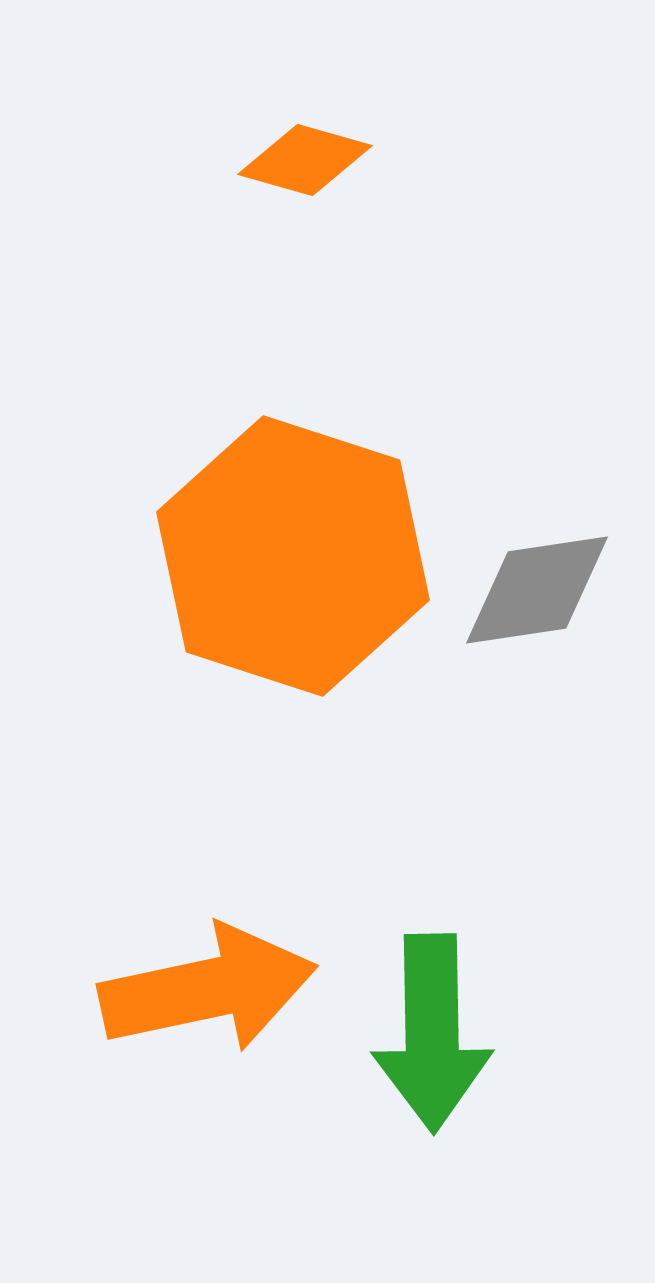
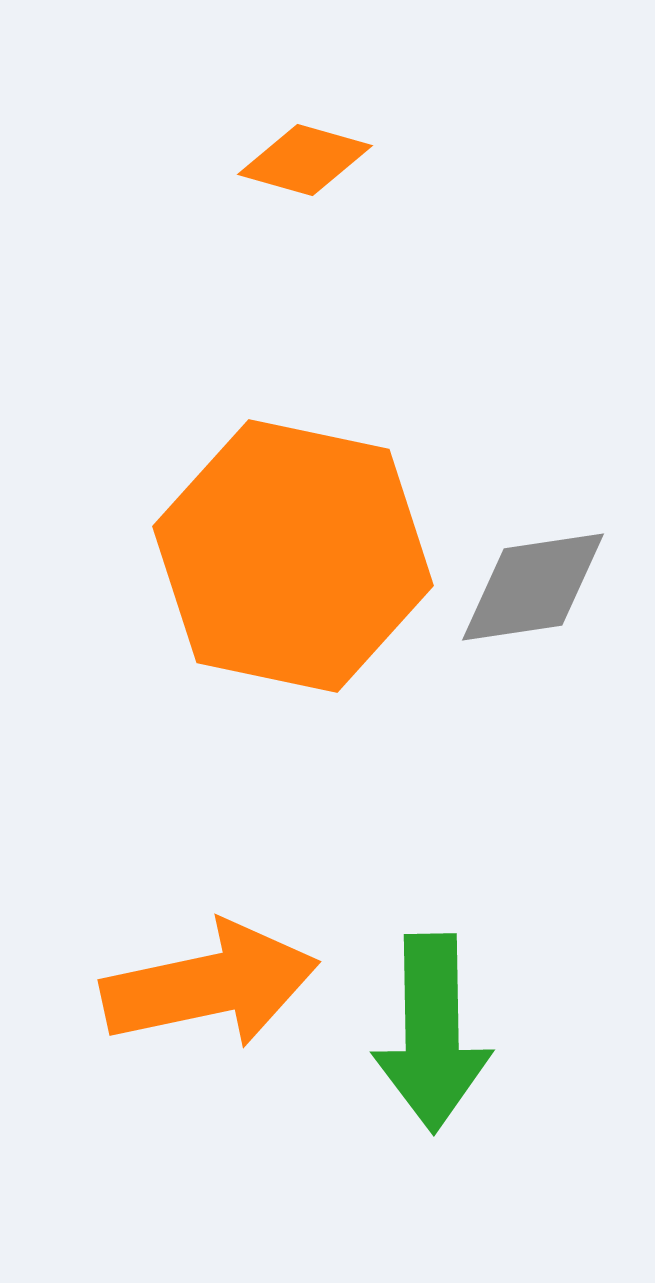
orange hexagon: rotated 6 degrees counterclockwise
gray diamond: moved 4 px left, 3 px up
orange arrow: moved 2 px right, 4 px up
